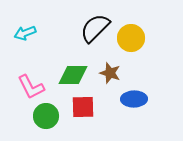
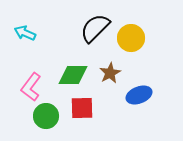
cyan arrow: rotated 45 degrees clockwise
brown star: rotated 25 degrees clockwise
pink L-shape: rotated 64 degrees clockwise
blue ellipse: moved 5 px right, 4 px up; rotated 20 degrees counterclockwise
red square: moved 1 px left, 1 px down
